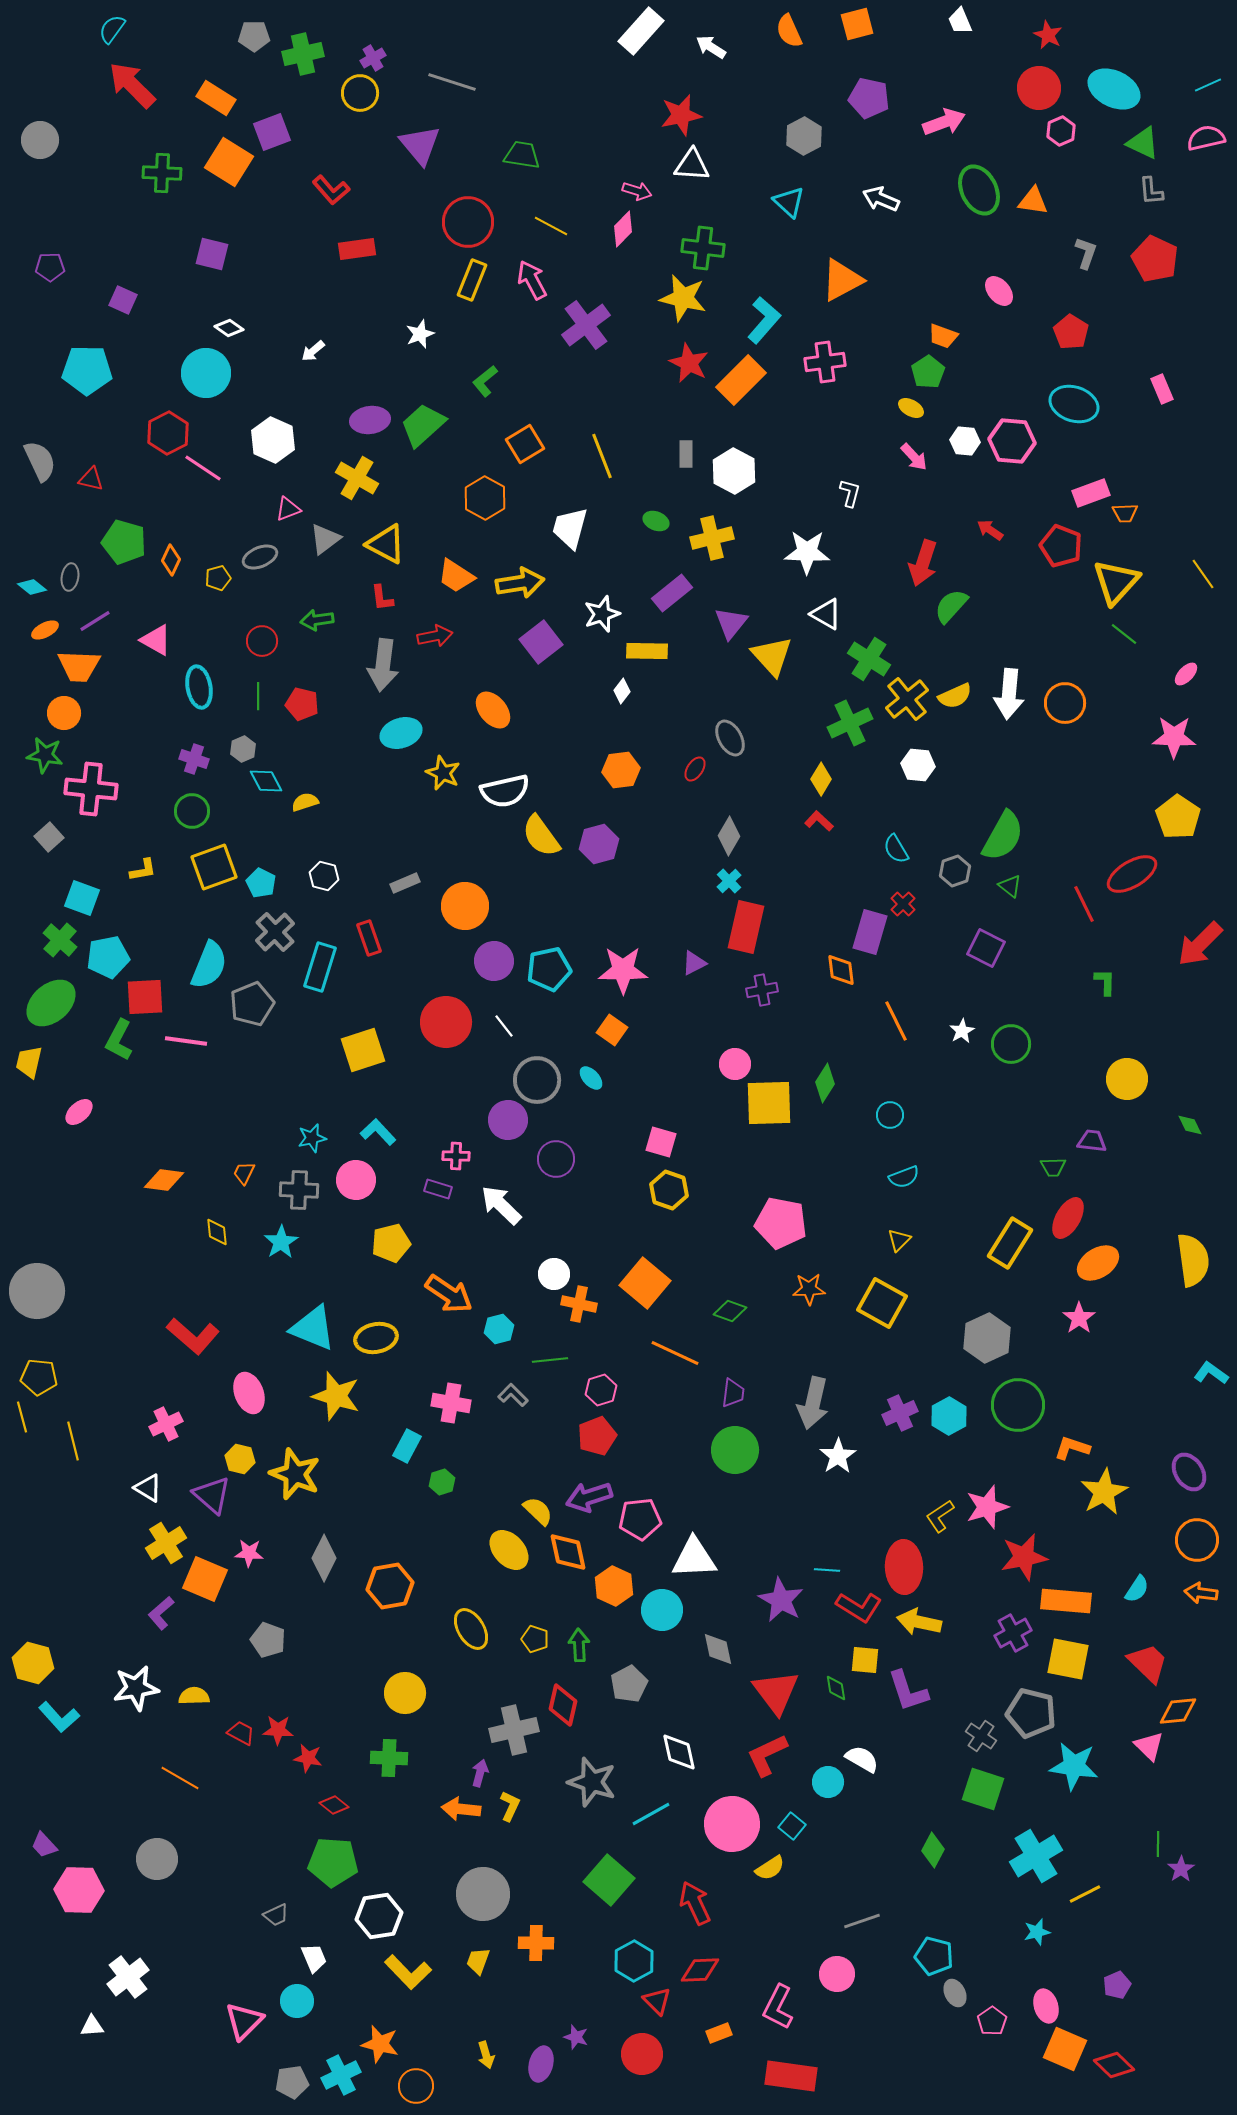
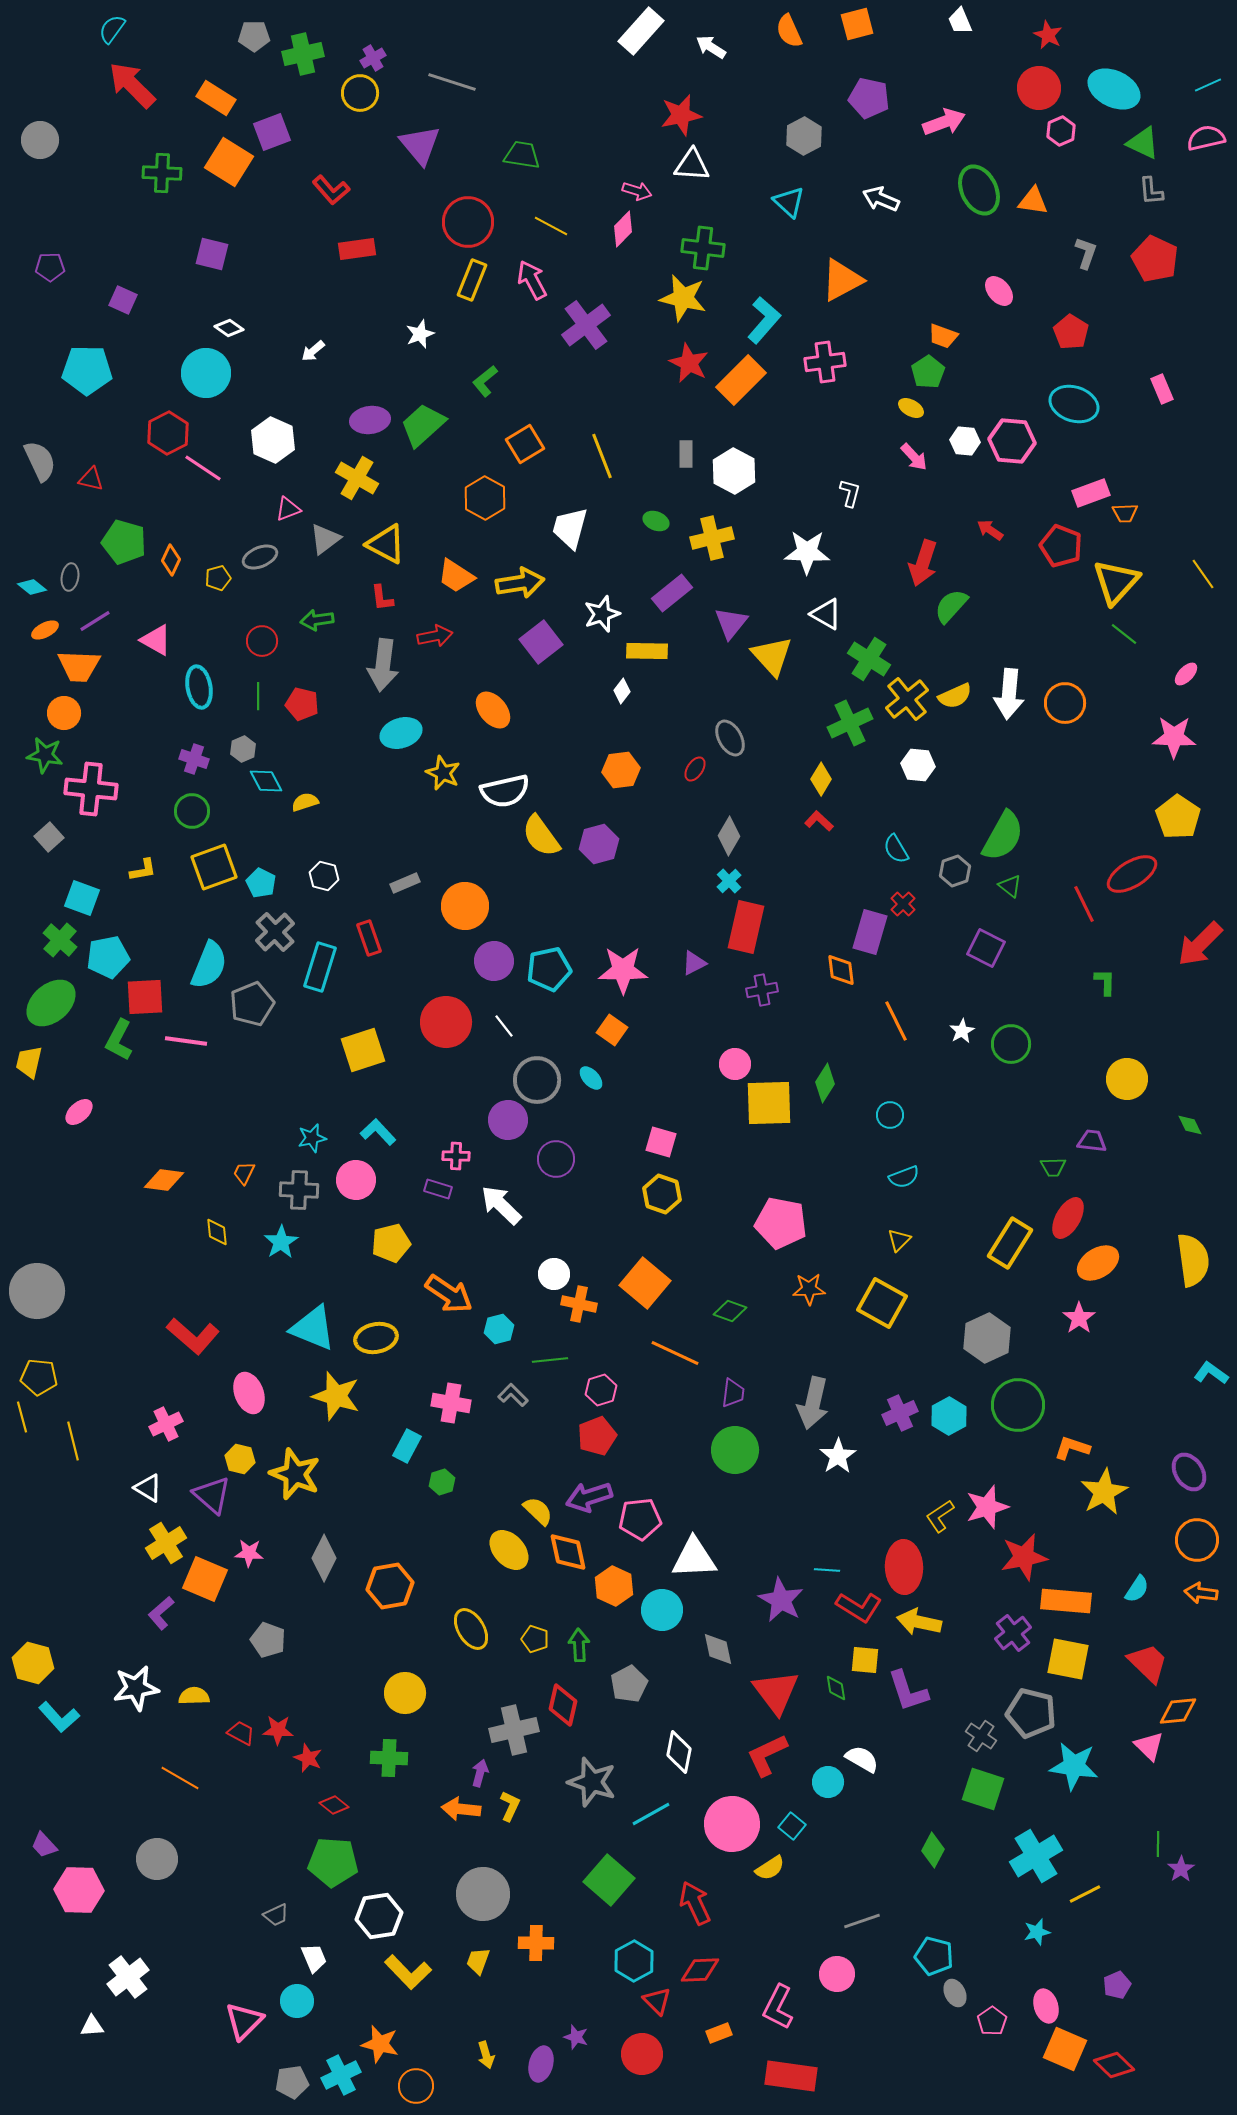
yellow hexagon at (669, 1190): moved 7 px left, 4 px down
purple cross at (1013, 1633): rotated 9 degrees counterclockwise
white diamond at (679, 1752): rotated 24 degrees clockwise
red star at (308, 1758): rotated 12 degrees clockwise
